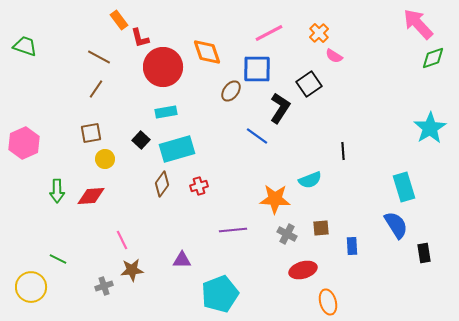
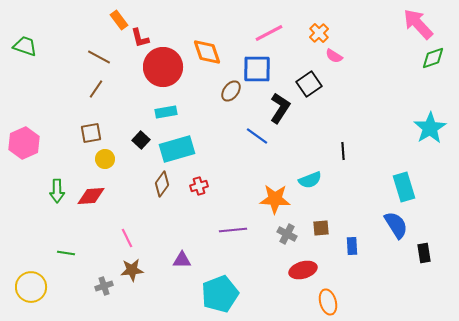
pink line at (122, 240): moved 5 px right, 2 px up
green line at (58, 259): moved 8 px right, 6 px up; rotated 18 degrees counterclockwise
